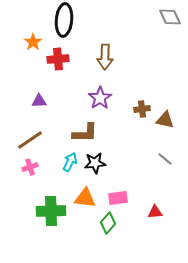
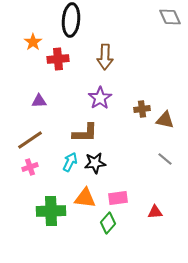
black ellipse: moved 7 px right
